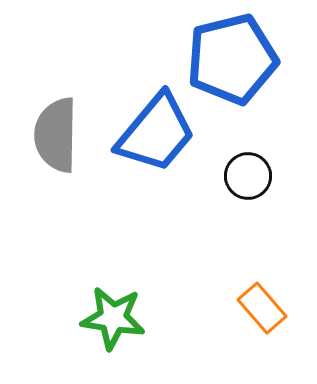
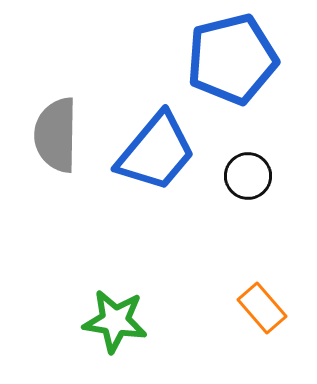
blue trapezoid: moved 19 px down
green star: moved 2 px right, 3 px down
